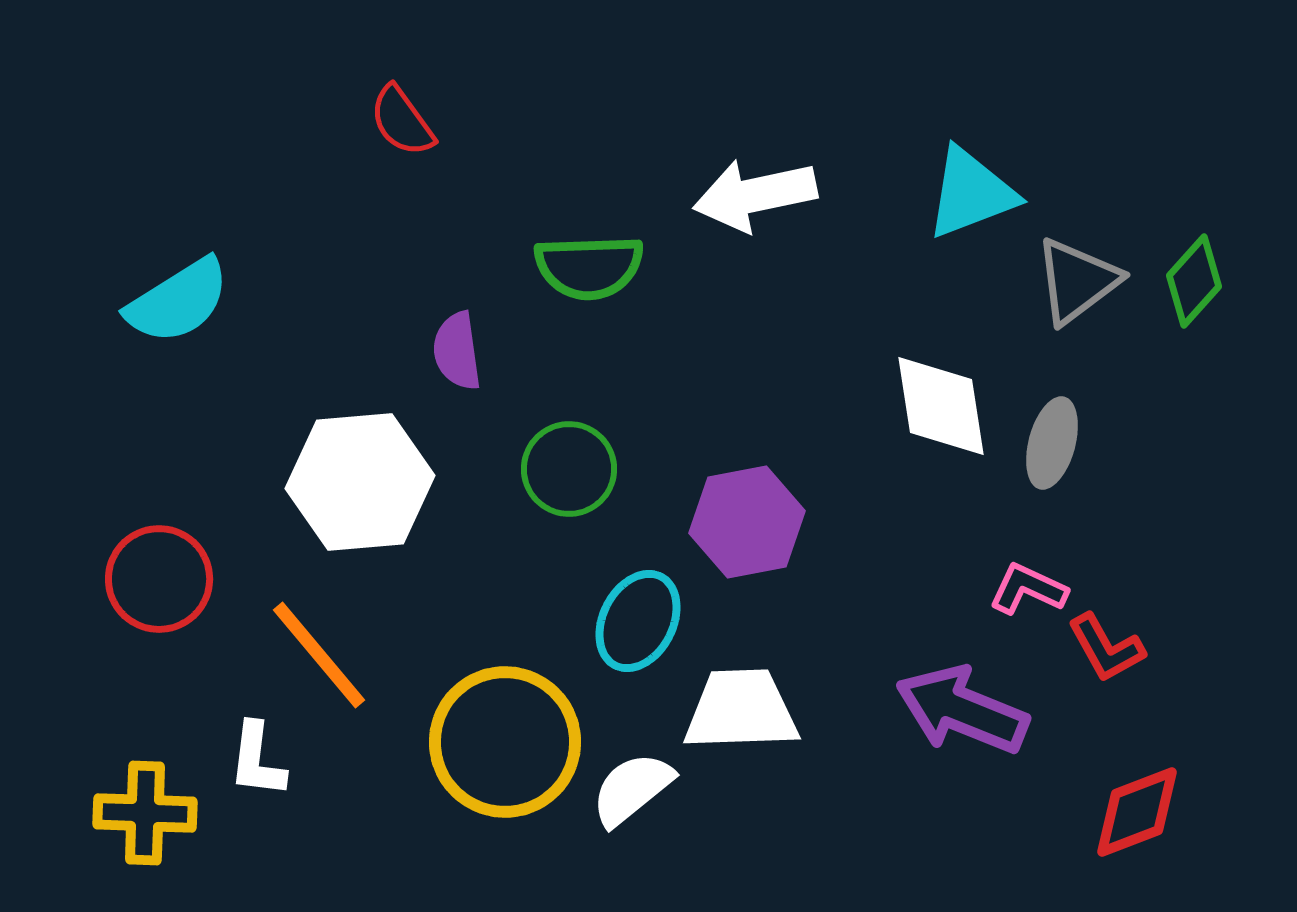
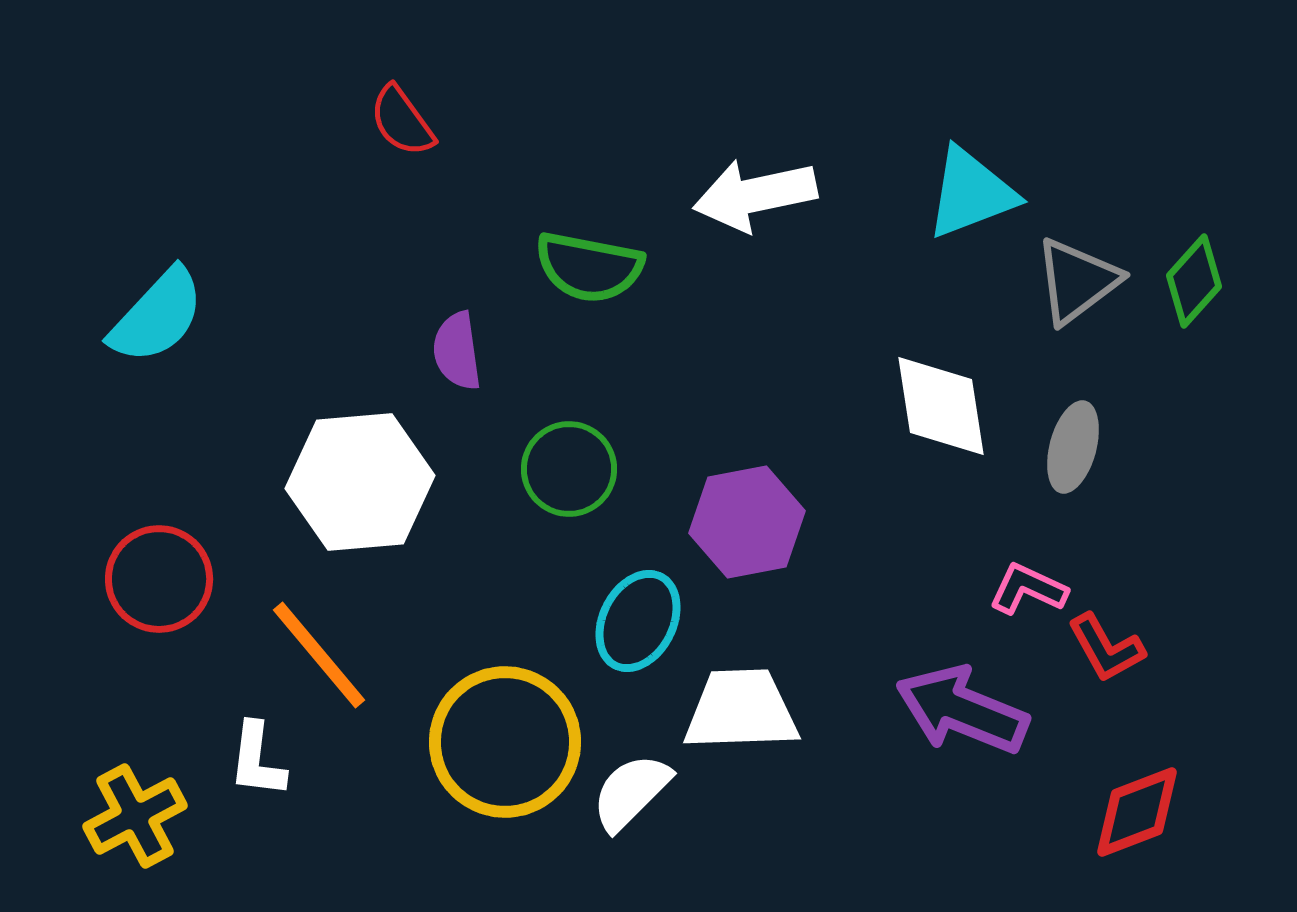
green semicircle: rotated 13 degrees clockwise
cyan semicircle: moved 21 px left, 15 px down; rotated 15 degrees counterclockwise
gray ellipse: moved 21 px right, 4 px down
white semicircle: moved 1 px left, 3 px down; rotated 6 degrees counterclockwise
yellow cross: moved 10 px left, 3 px down; rotated 30 degrees counterclockwise
